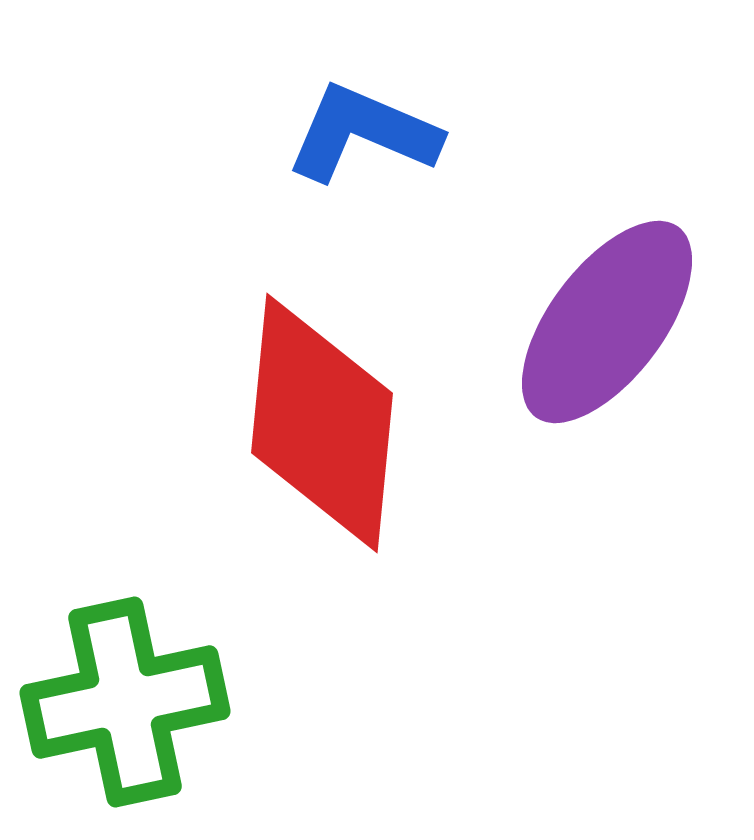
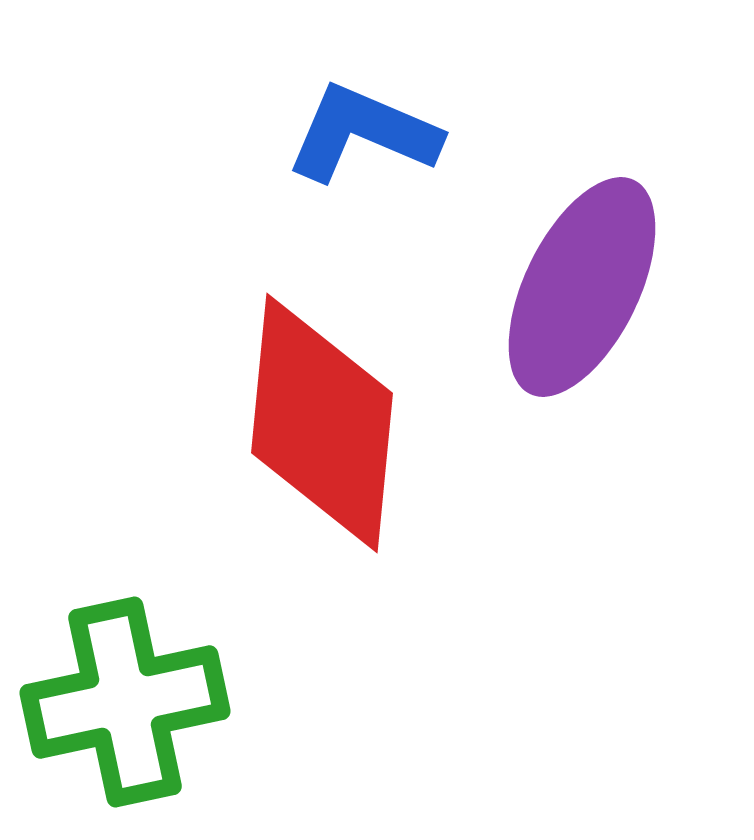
purple ellipse: moved 25 px left, 35 px up; rotated 11 degrees counterclockwise
